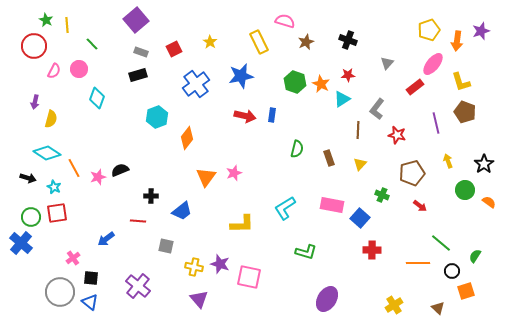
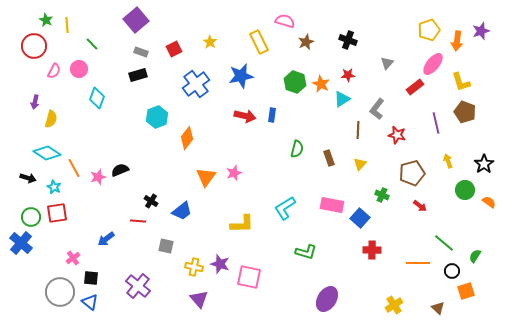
black cross at (151, 196): moved 5 px down; rotated 32 degrees clockwise
green line at (441, 243): moved 3 px right
